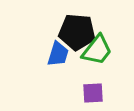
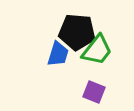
purple square: moved 1 px right, 1 px up; rotated 25 degrees clockwise
